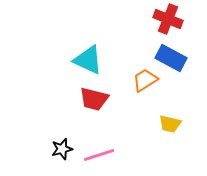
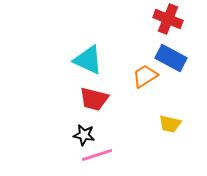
orange trapezoid: moved 4 px up
black star: moved 22 px right, 14 px up; rotated 25 degrees clockwise
pink line: moved 2 px left
